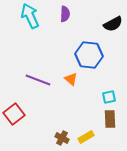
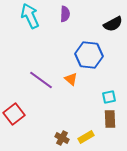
purple line: moved 3 px right; rotated 15 degrees clockwise
